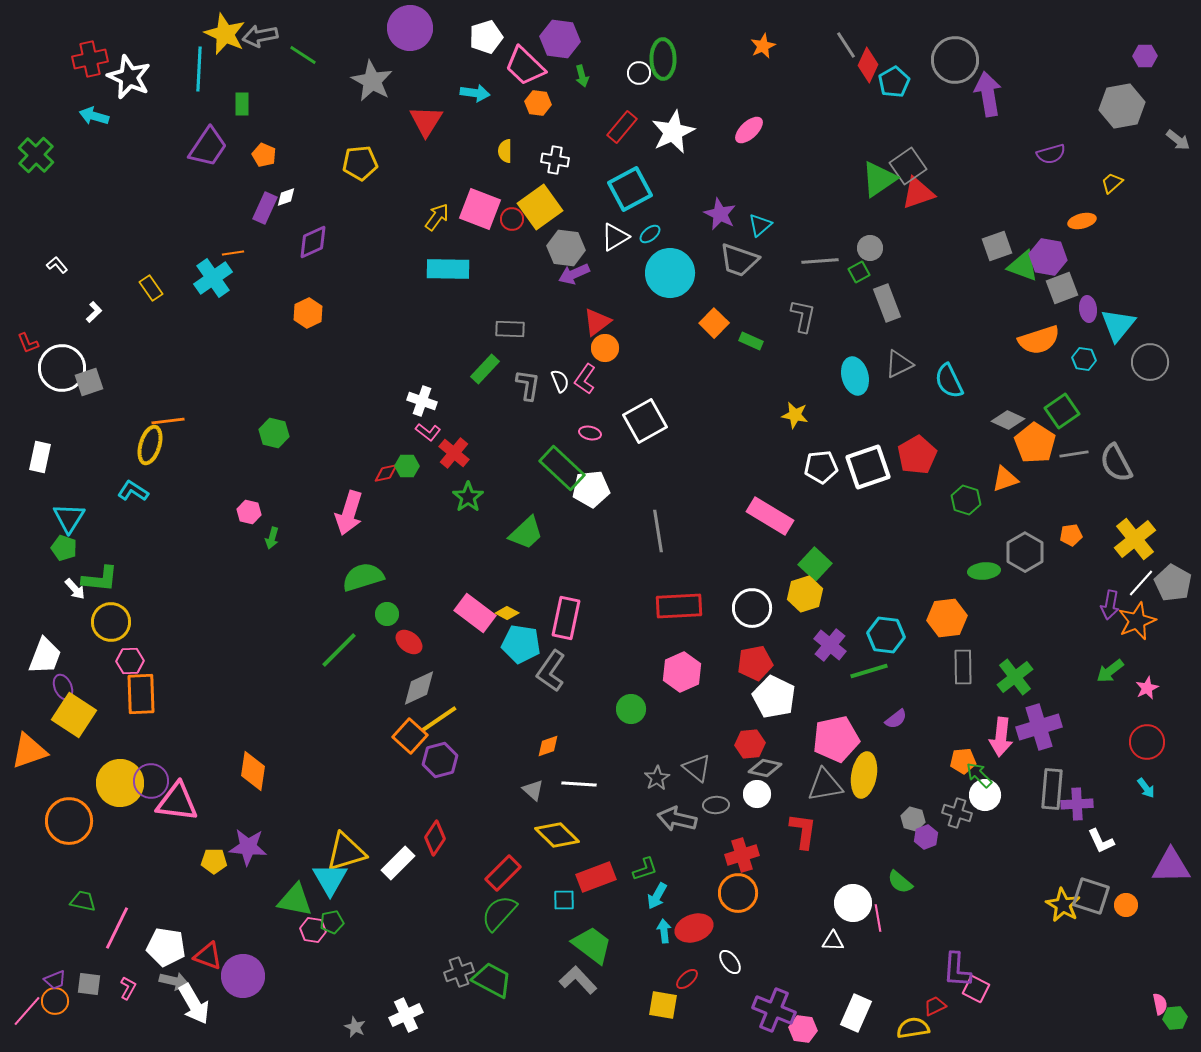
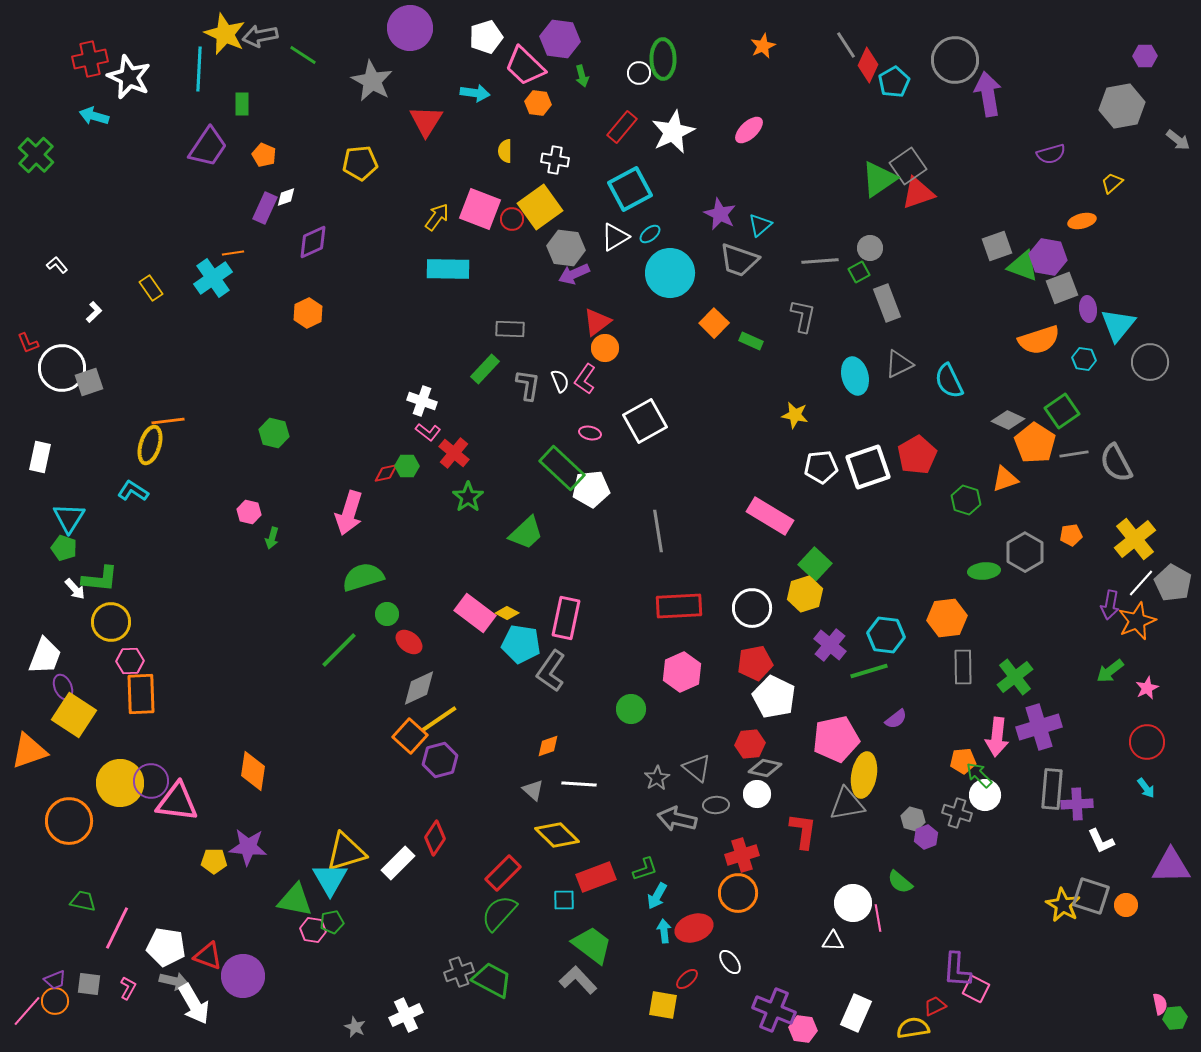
pink arrow at (1001, 737): moved 4 px left
gray triangle at (825, 785): moved 22 px right, 19 px down
